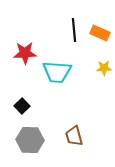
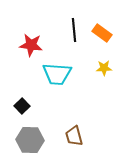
orange rectangle: moved 2 px right; rotated 12 degrees clockwise
red star: moved 6 px right, 8 px up; rotated 10 degrees clockwise
cyan trapezoid: moved 2 px down
